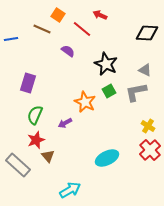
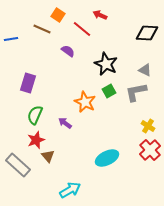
purple arrow: rotated 64 degrees clockwise
